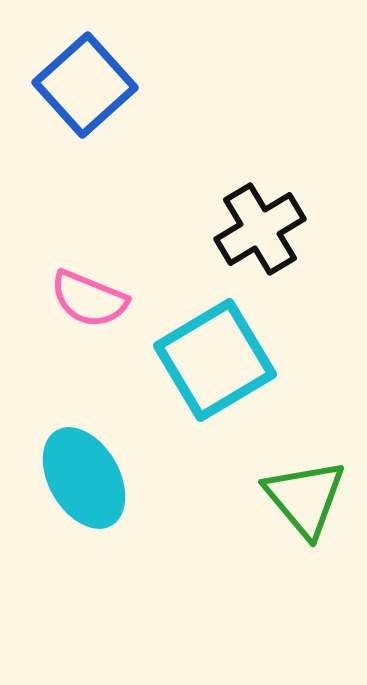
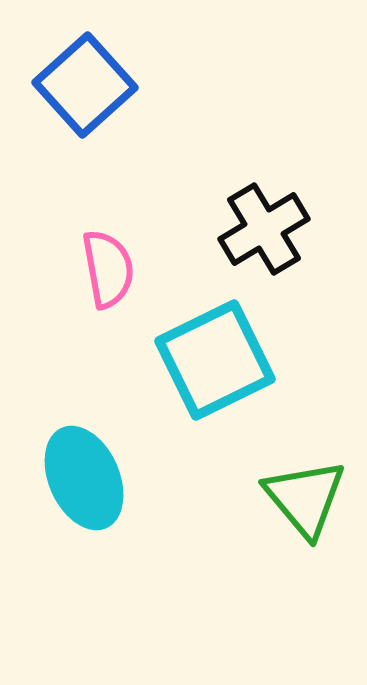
black cross: moved 4 px right
pink semicircle: moved 19 px right, 30 px up; rotated 122 degrees counterclockwise
cyan square: rotated 5 degrees clockwise
cyan ellipse: rotated 6 degrees clockwise
